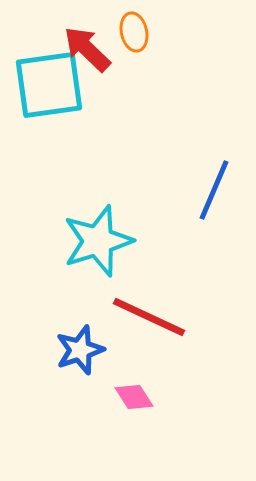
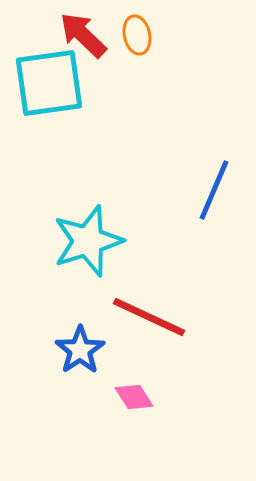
orange ellipse: moved 3 px right, 3 px down
red arrow: moved 4 px left, 14 px up
cyan square: moved 2 px up
cyan star: moved 10 px left
blue star: rotated 15 degrees counterclockwise
